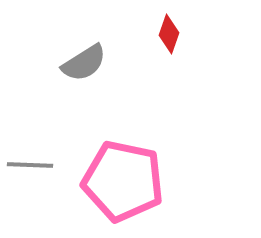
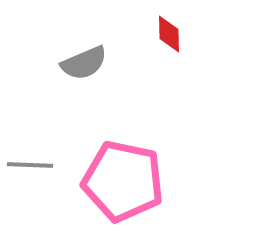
red diamond: rotated 21 degrees counterclockwise
gray semicircle: rotated 9 degrees clockwise
